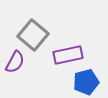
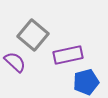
purple semicircle: rotated 75 degrees counterclockwise
